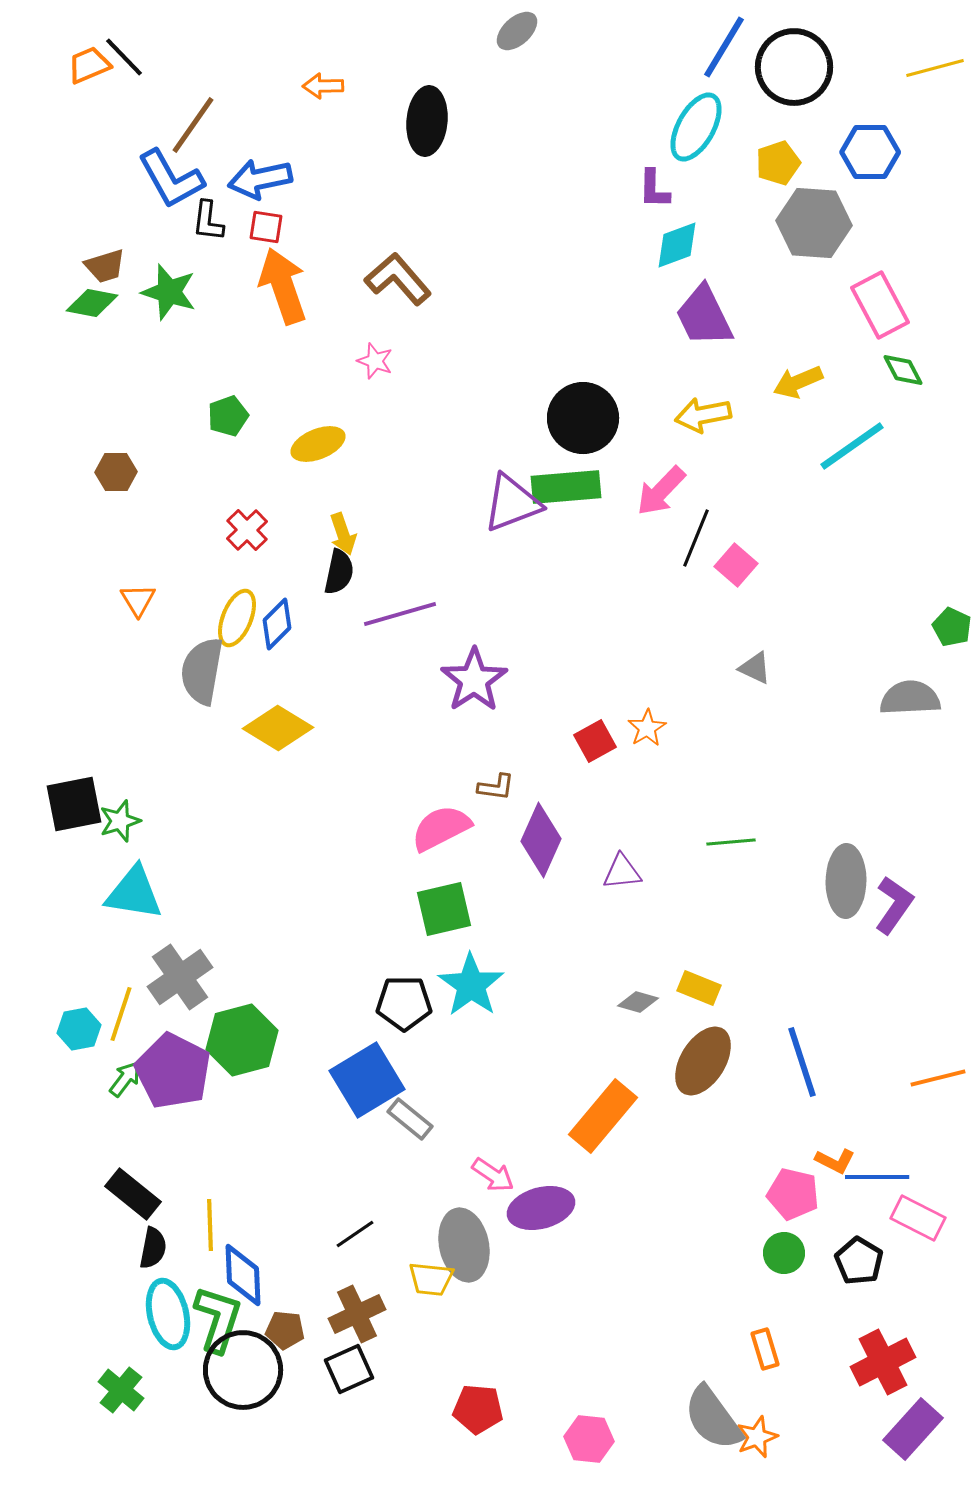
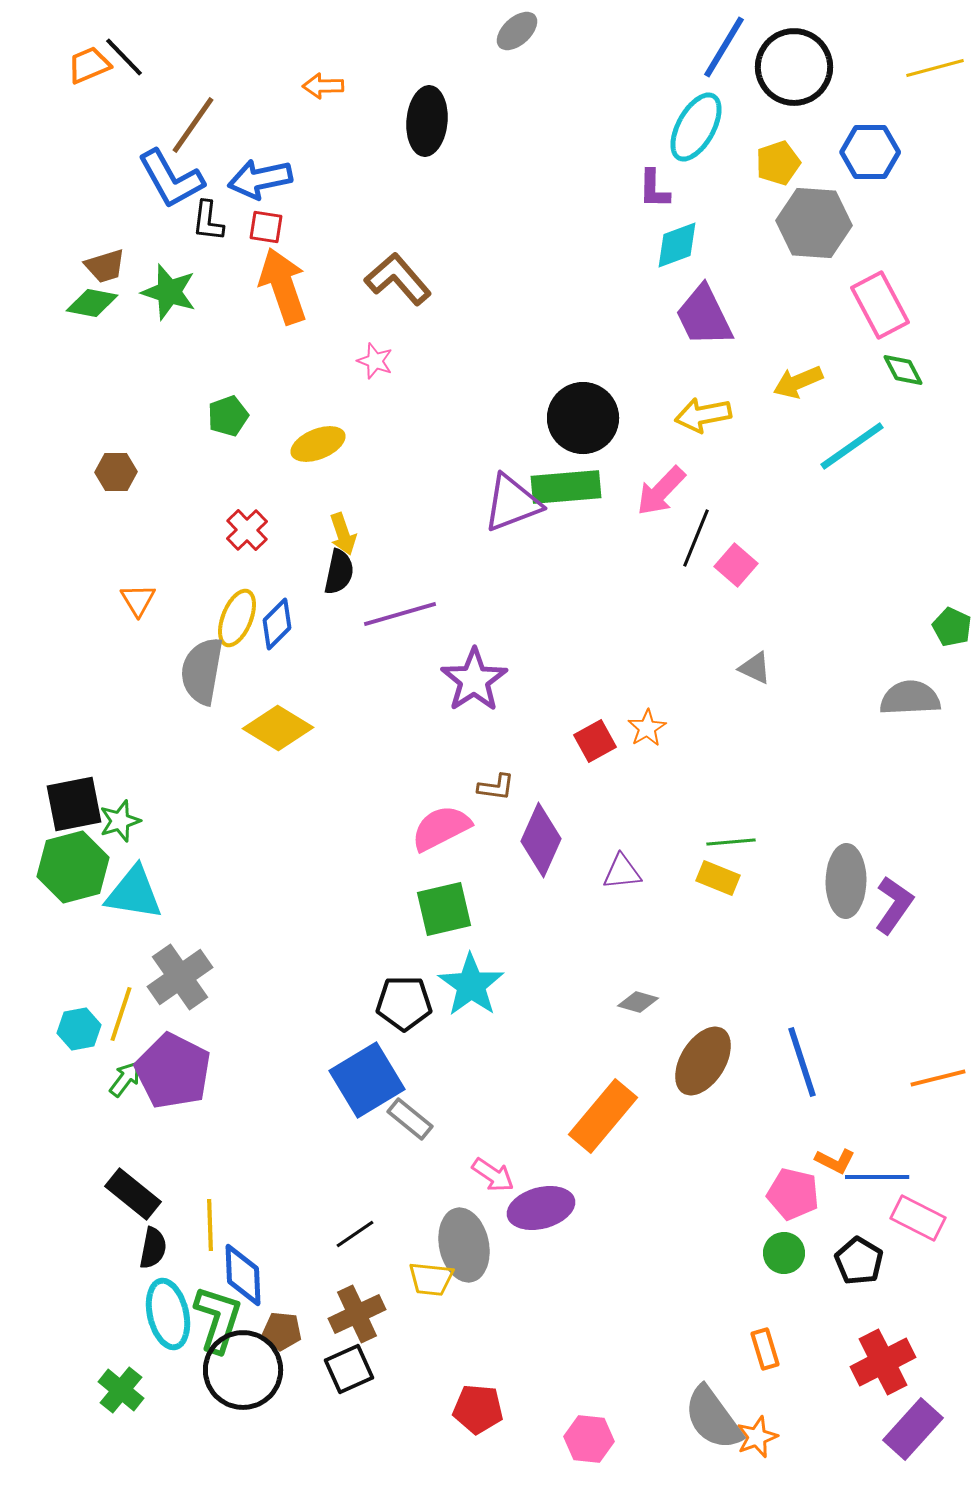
yellow rectangle at (699, 988): moved 19 px right, 110 px up
green hexagon at (242, 1040): moved 169 px left, 173 px up
brown pentagon at (285, 1330): moved 3 px left, 1 px down
